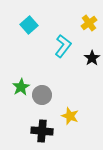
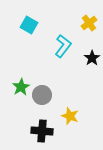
cyan square: rotated 18 degrees counterclockwise
